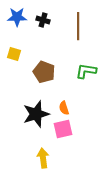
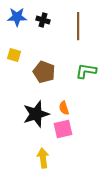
yellow square: moved 1 px down
